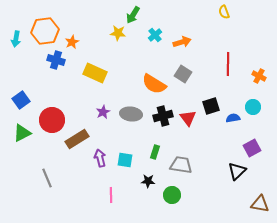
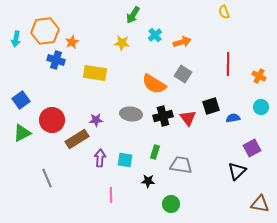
yellow star: moved 4 px right, 10 px down
yellow rectangle: rotated 15 degrees counterclockwise
cyan circle: moved 8 px right
purple star: moved 7 px left, 8 px down; rotated 24 degrees clockwise
purple arrow: rotated 18 degrees clockwise
green circle: moved 1 px left, 9 px down
